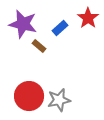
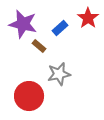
gray star: moved 26 px up
